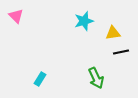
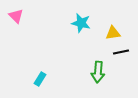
cyan star: moved 3 px left, 2 px down; rotated 30 degrees clockwise
green arrow: moved 2 px right, 6 px up; rotated 30 degrees clockwise
